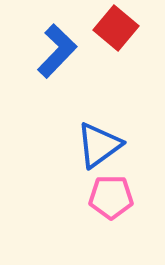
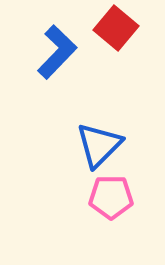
blue L-shape: moved 1 px down
blue triangle: rotated 9 degrees counterclockwise
